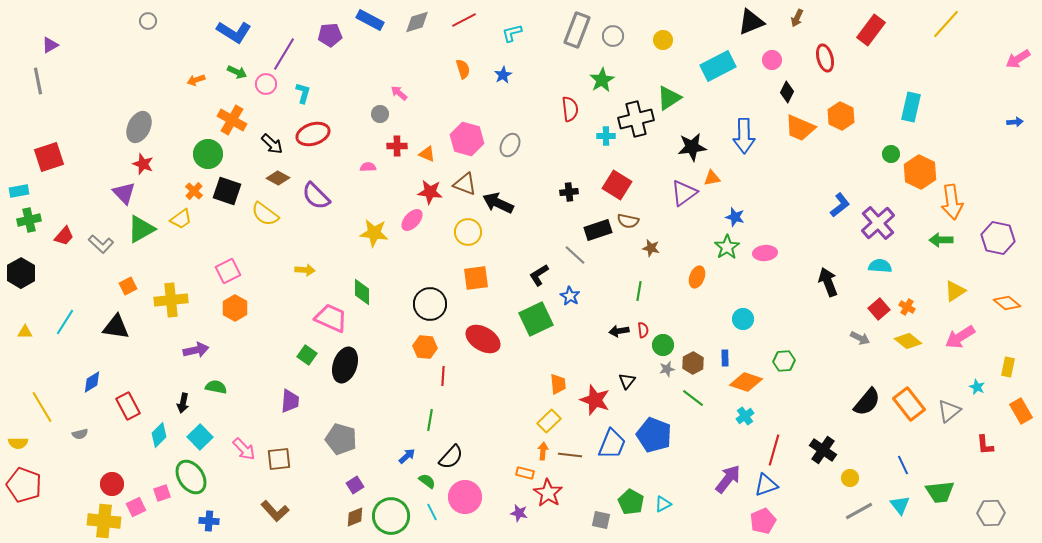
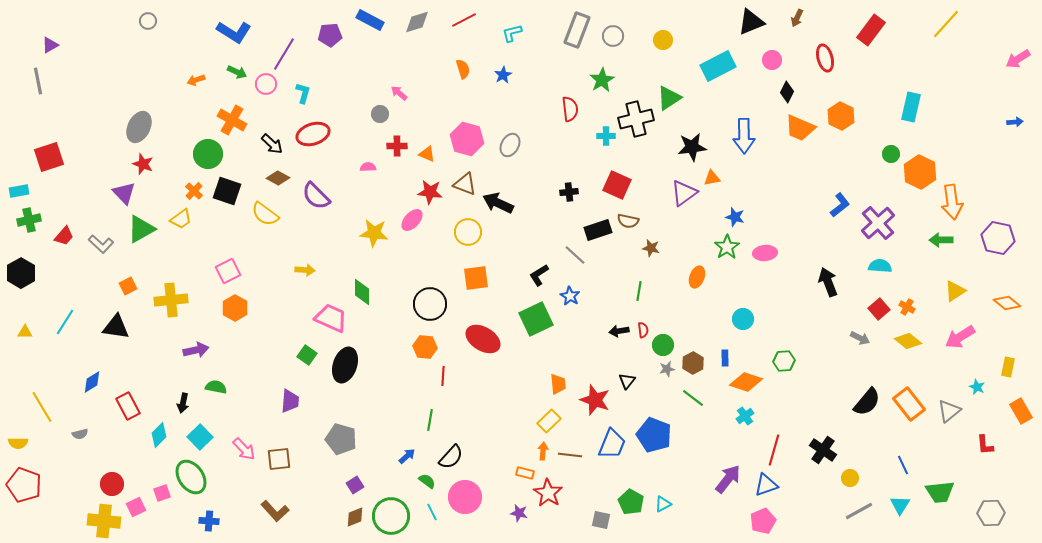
red square at (617, 185): rotated 8 degrees counterclockwise
cyan triangle at (900, 505): rotated 10 degrees clockwise
